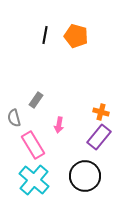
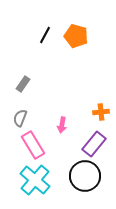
black line: rotated 18 degrees clockwise
gray rectangle: moved 13 px left, 16 px up
orange cross: rotated 21 degrees counterclockwise
gray semicircle: moved 6 px right; rotated 36 degrees clockwise
pink arrow: moved 3 px right
purple rectangle: moved 5 px left, 7 px down
cyan cross: moved 1 px right
